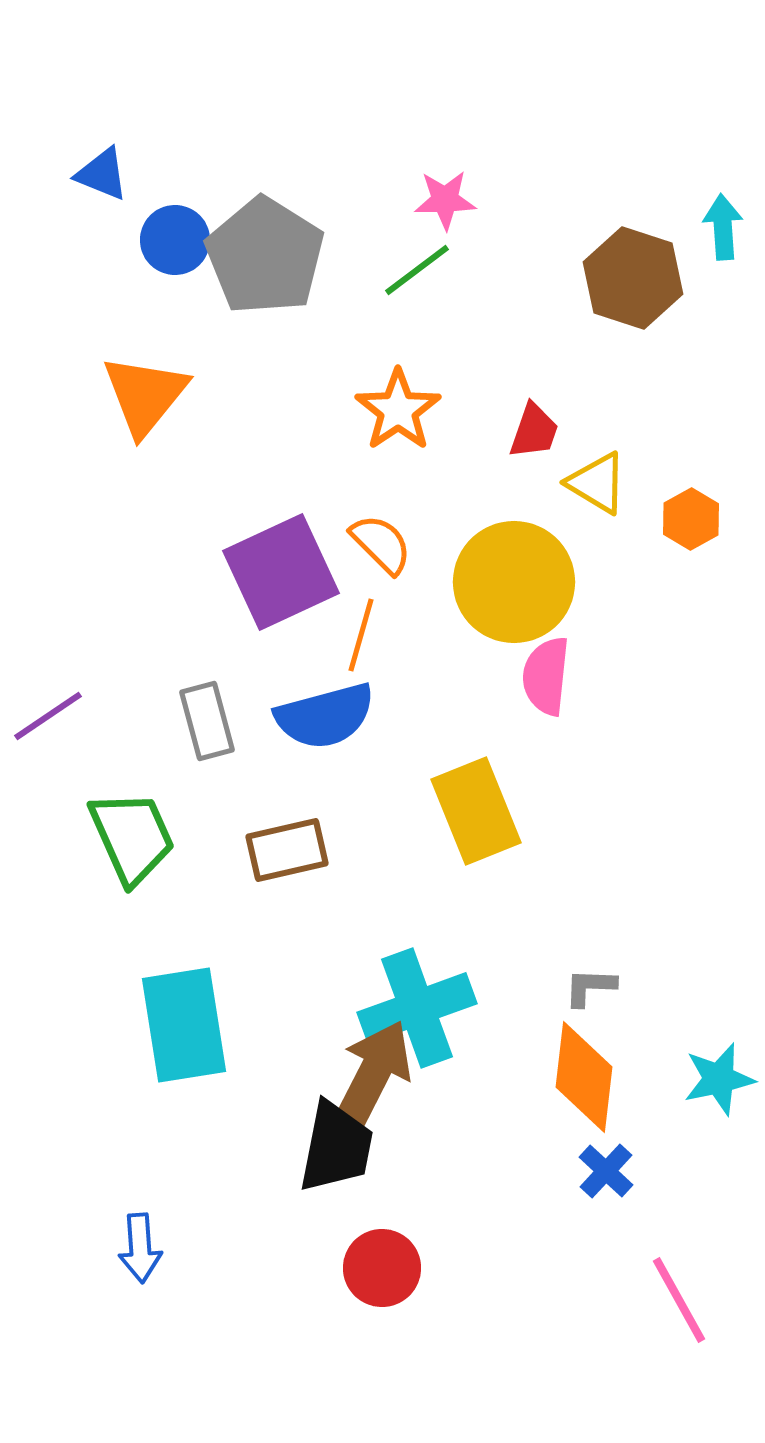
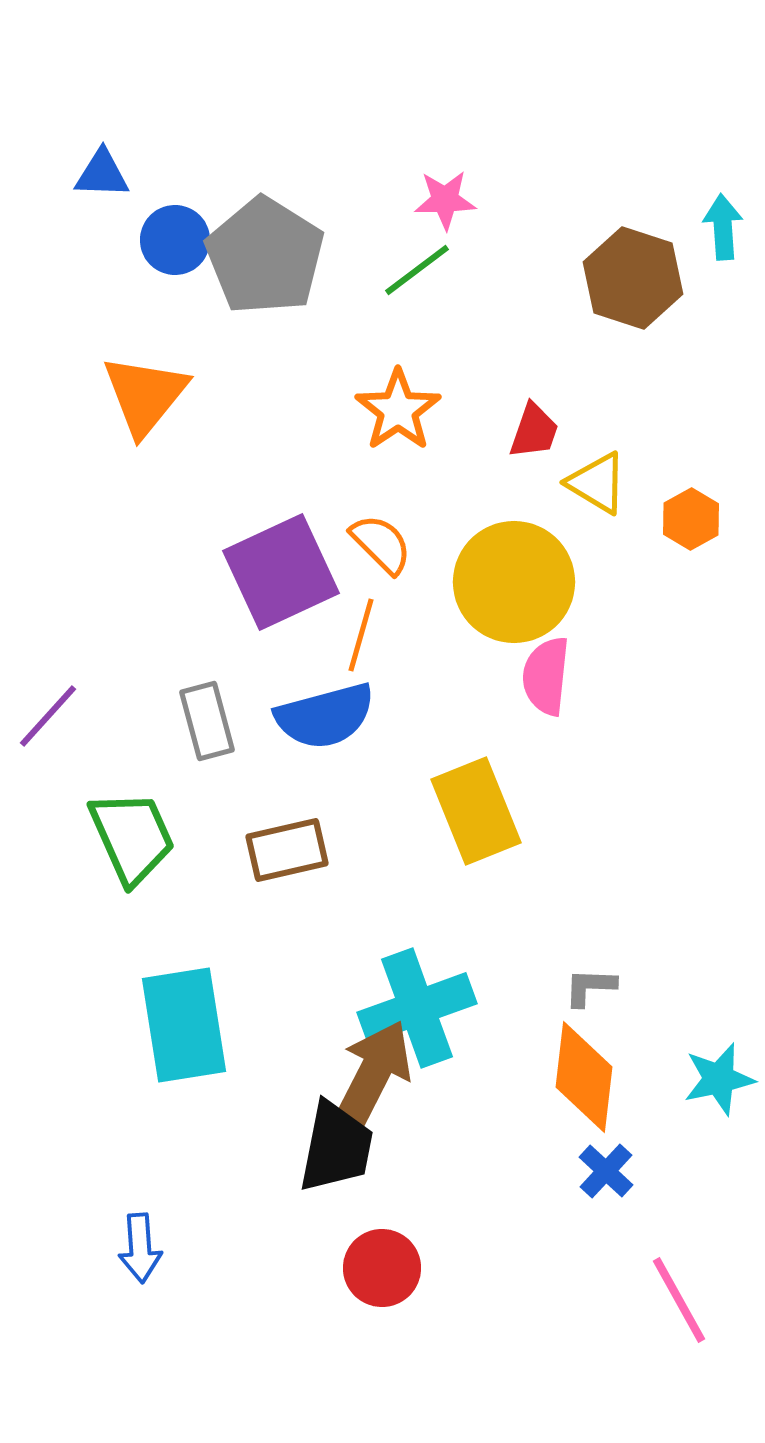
blue triangle: rotated 20 degrees counterclockwise
purple line: rotated 14 degrees counterclockwise
